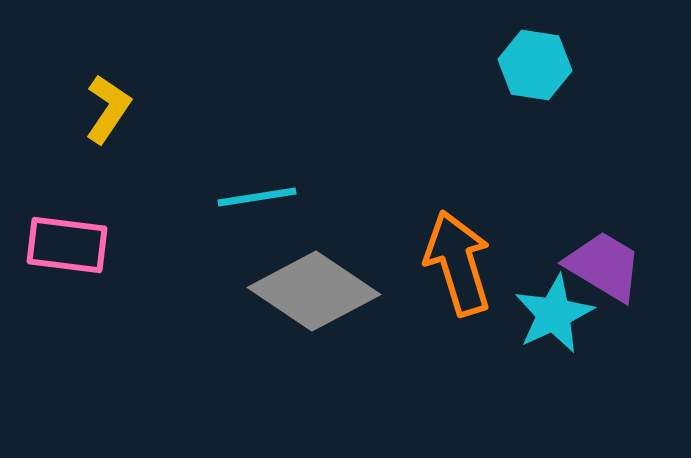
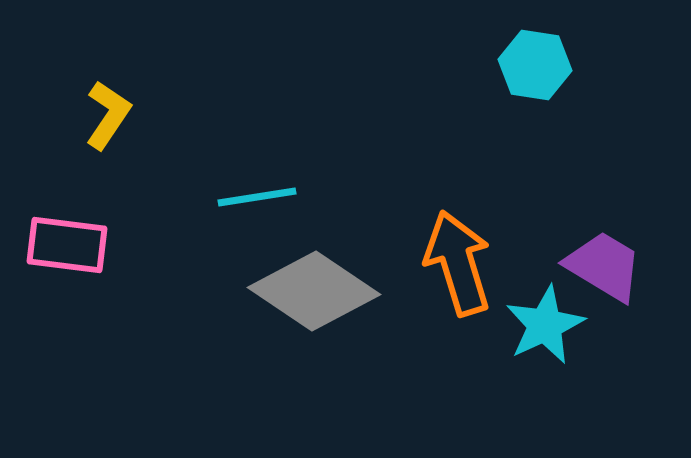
yellow L-shape: moved 6 px down
cyan star: moved 9 px left, 11 px down
